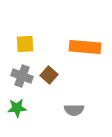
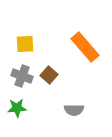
orange rectangle: rotated 44 degrees clockwise
